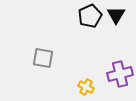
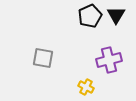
purple cross: moved 11 px left, 14 px up
